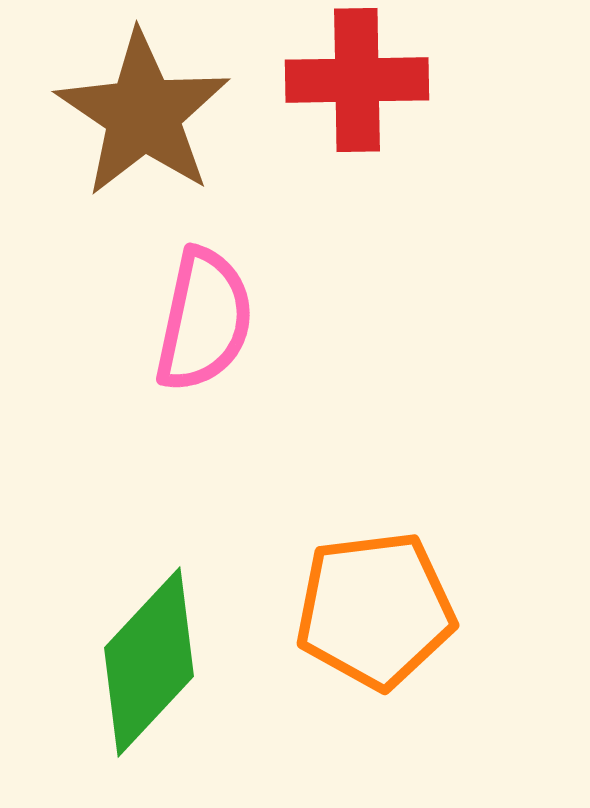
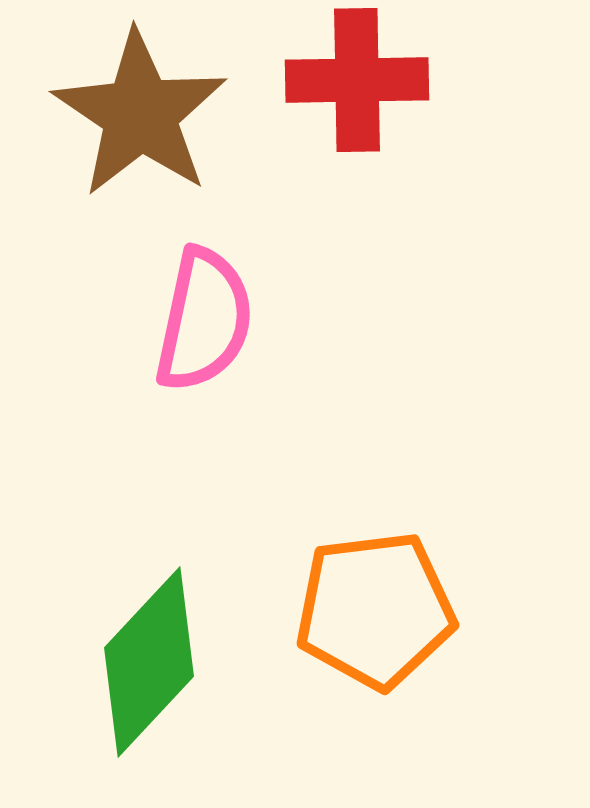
brown star: moved 3 px left
